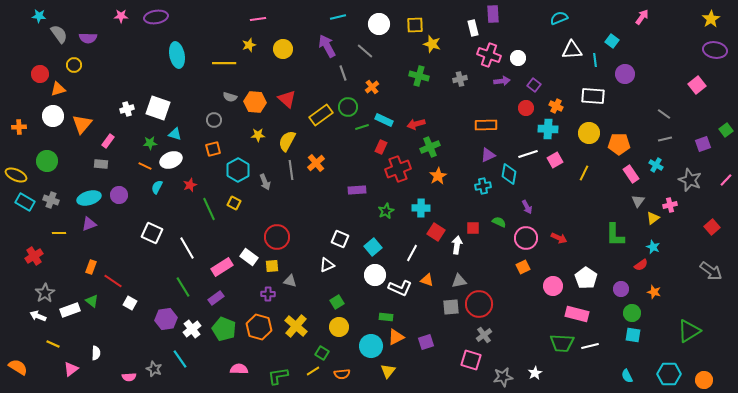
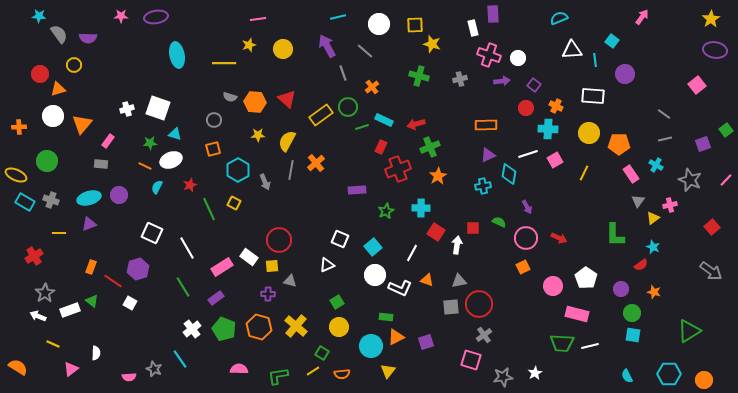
gray line at (291, 170): rotated 18 degrees clockwise
red circle at (277, 237): moved 2 px right, 3 px down
purple hexagon at (166, 319): moved 28 px left, 50 px up; rotated 10 degrees counterclockwise
